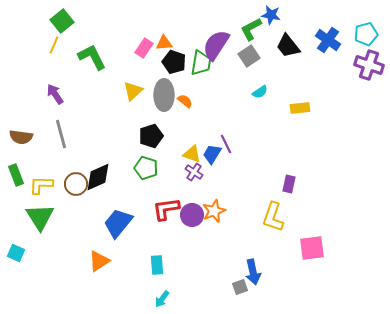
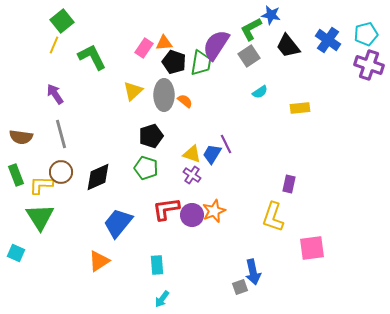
purple cross at (194, 172): moved 2 px left, 3 px down
brown circle at (76, 184): moved 15 px left, 12 px up
